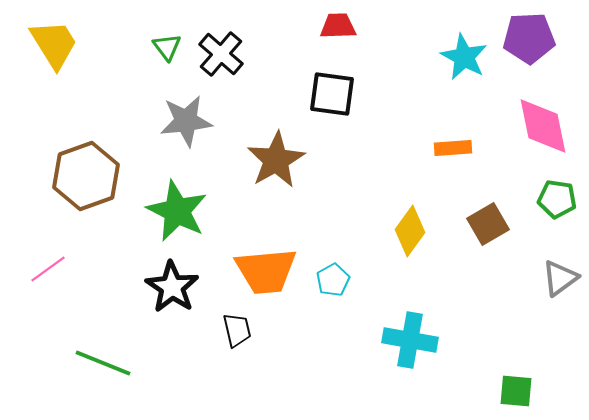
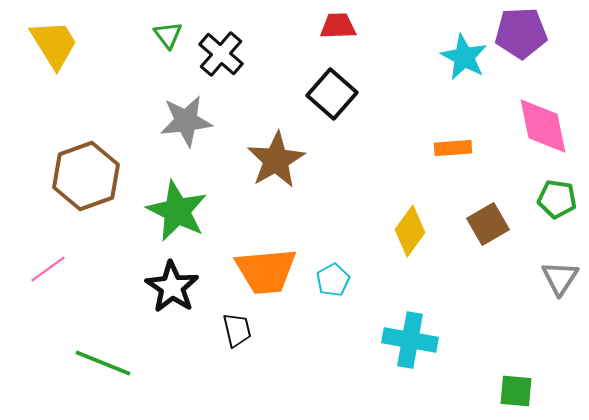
purple pentagon: moved 8 px left, 5 px up
green triangle: moved 1 px right, 12 px up
black square: rotated 33 degrees clockwise
gray triangle: rotated 21 degrees counterclockwise
